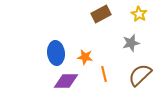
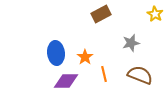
yellow star: moved 16 px right
orange star: rotated 28 degrees clockwise
brown semicircle: rotated 65 degrees clockwise
